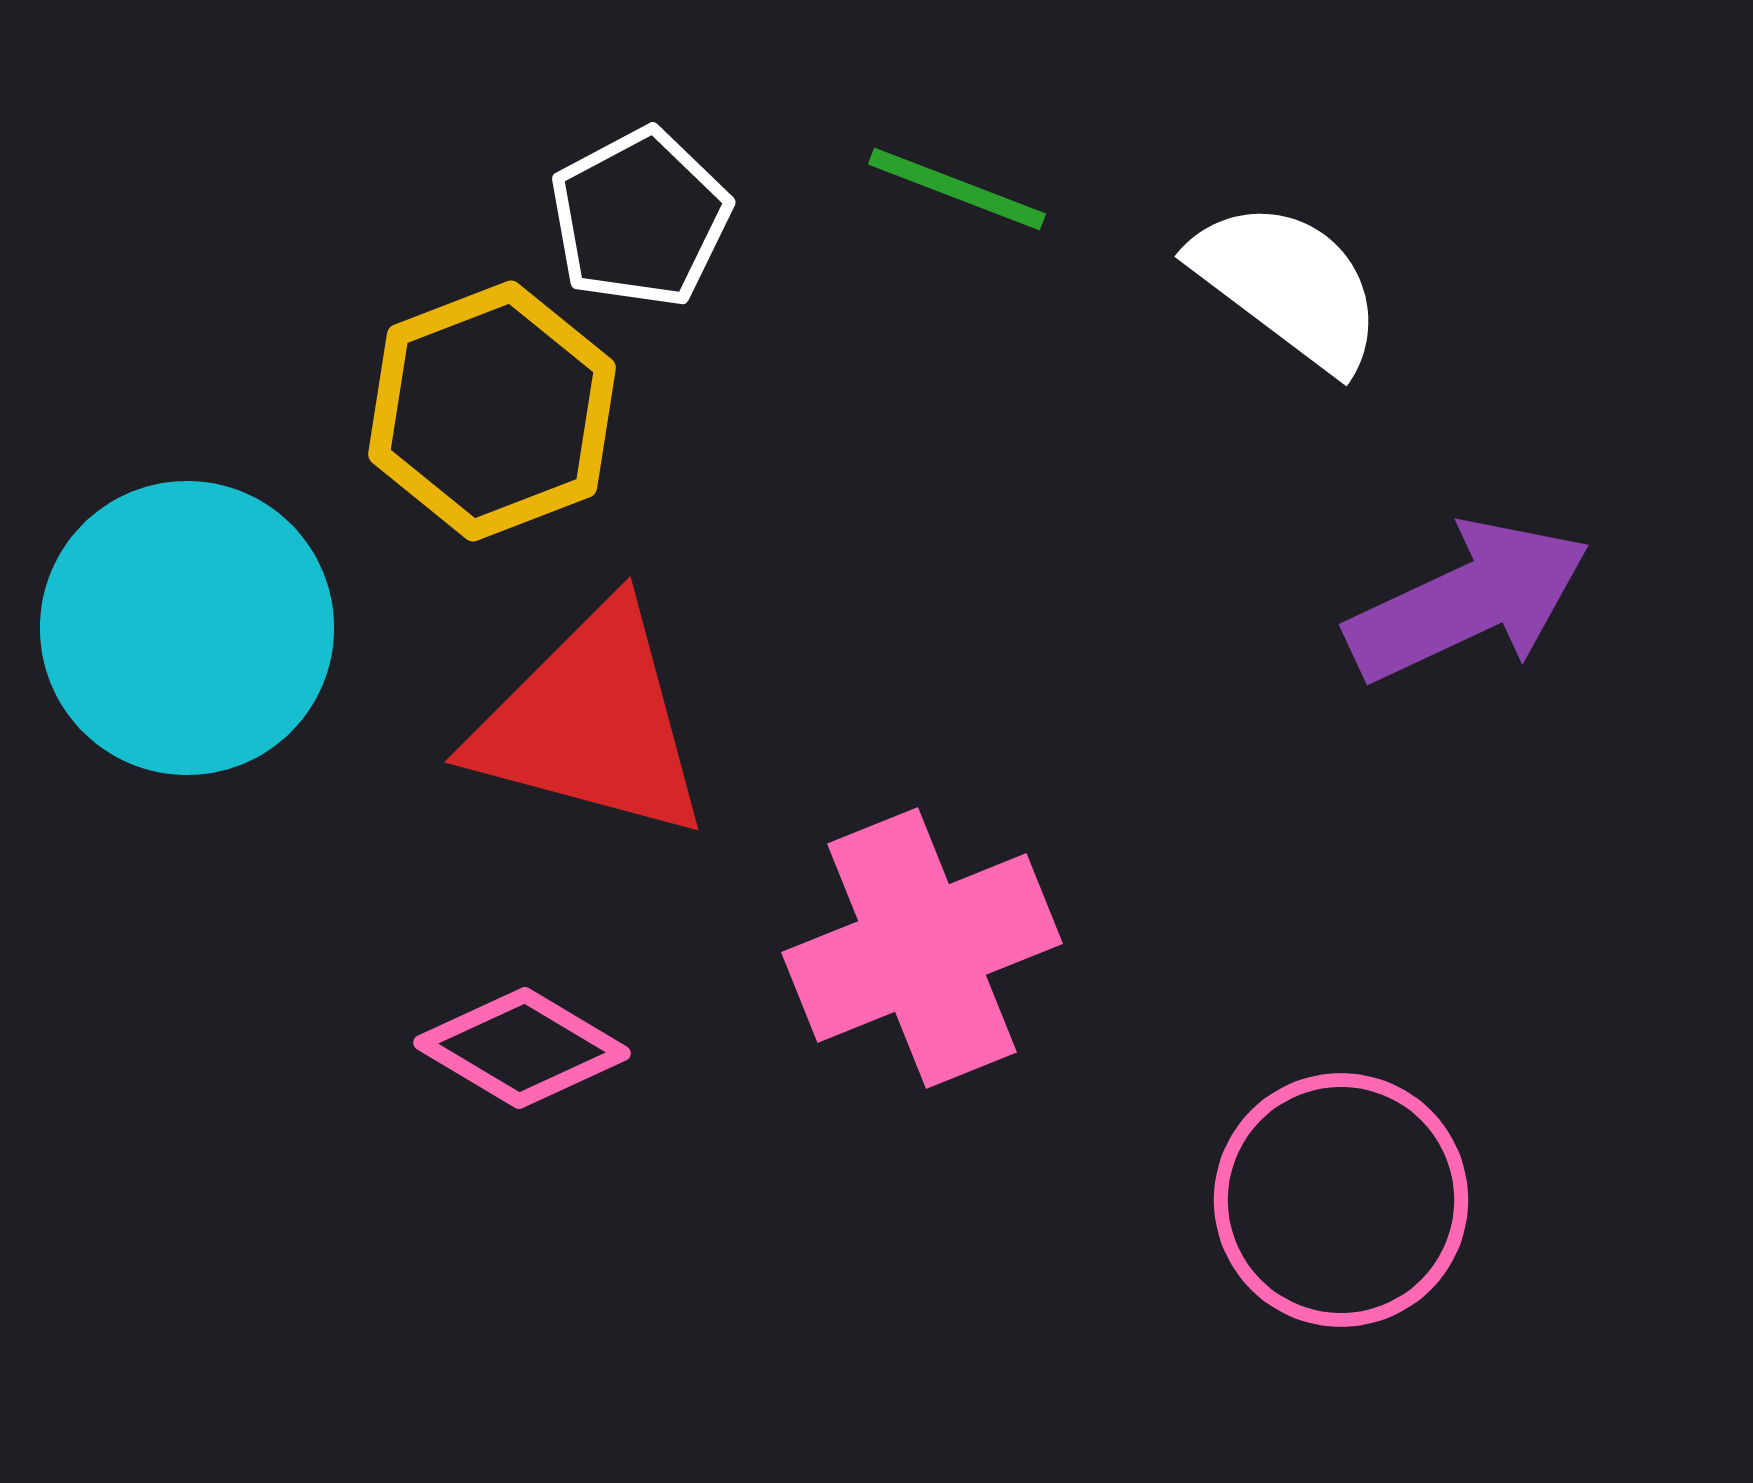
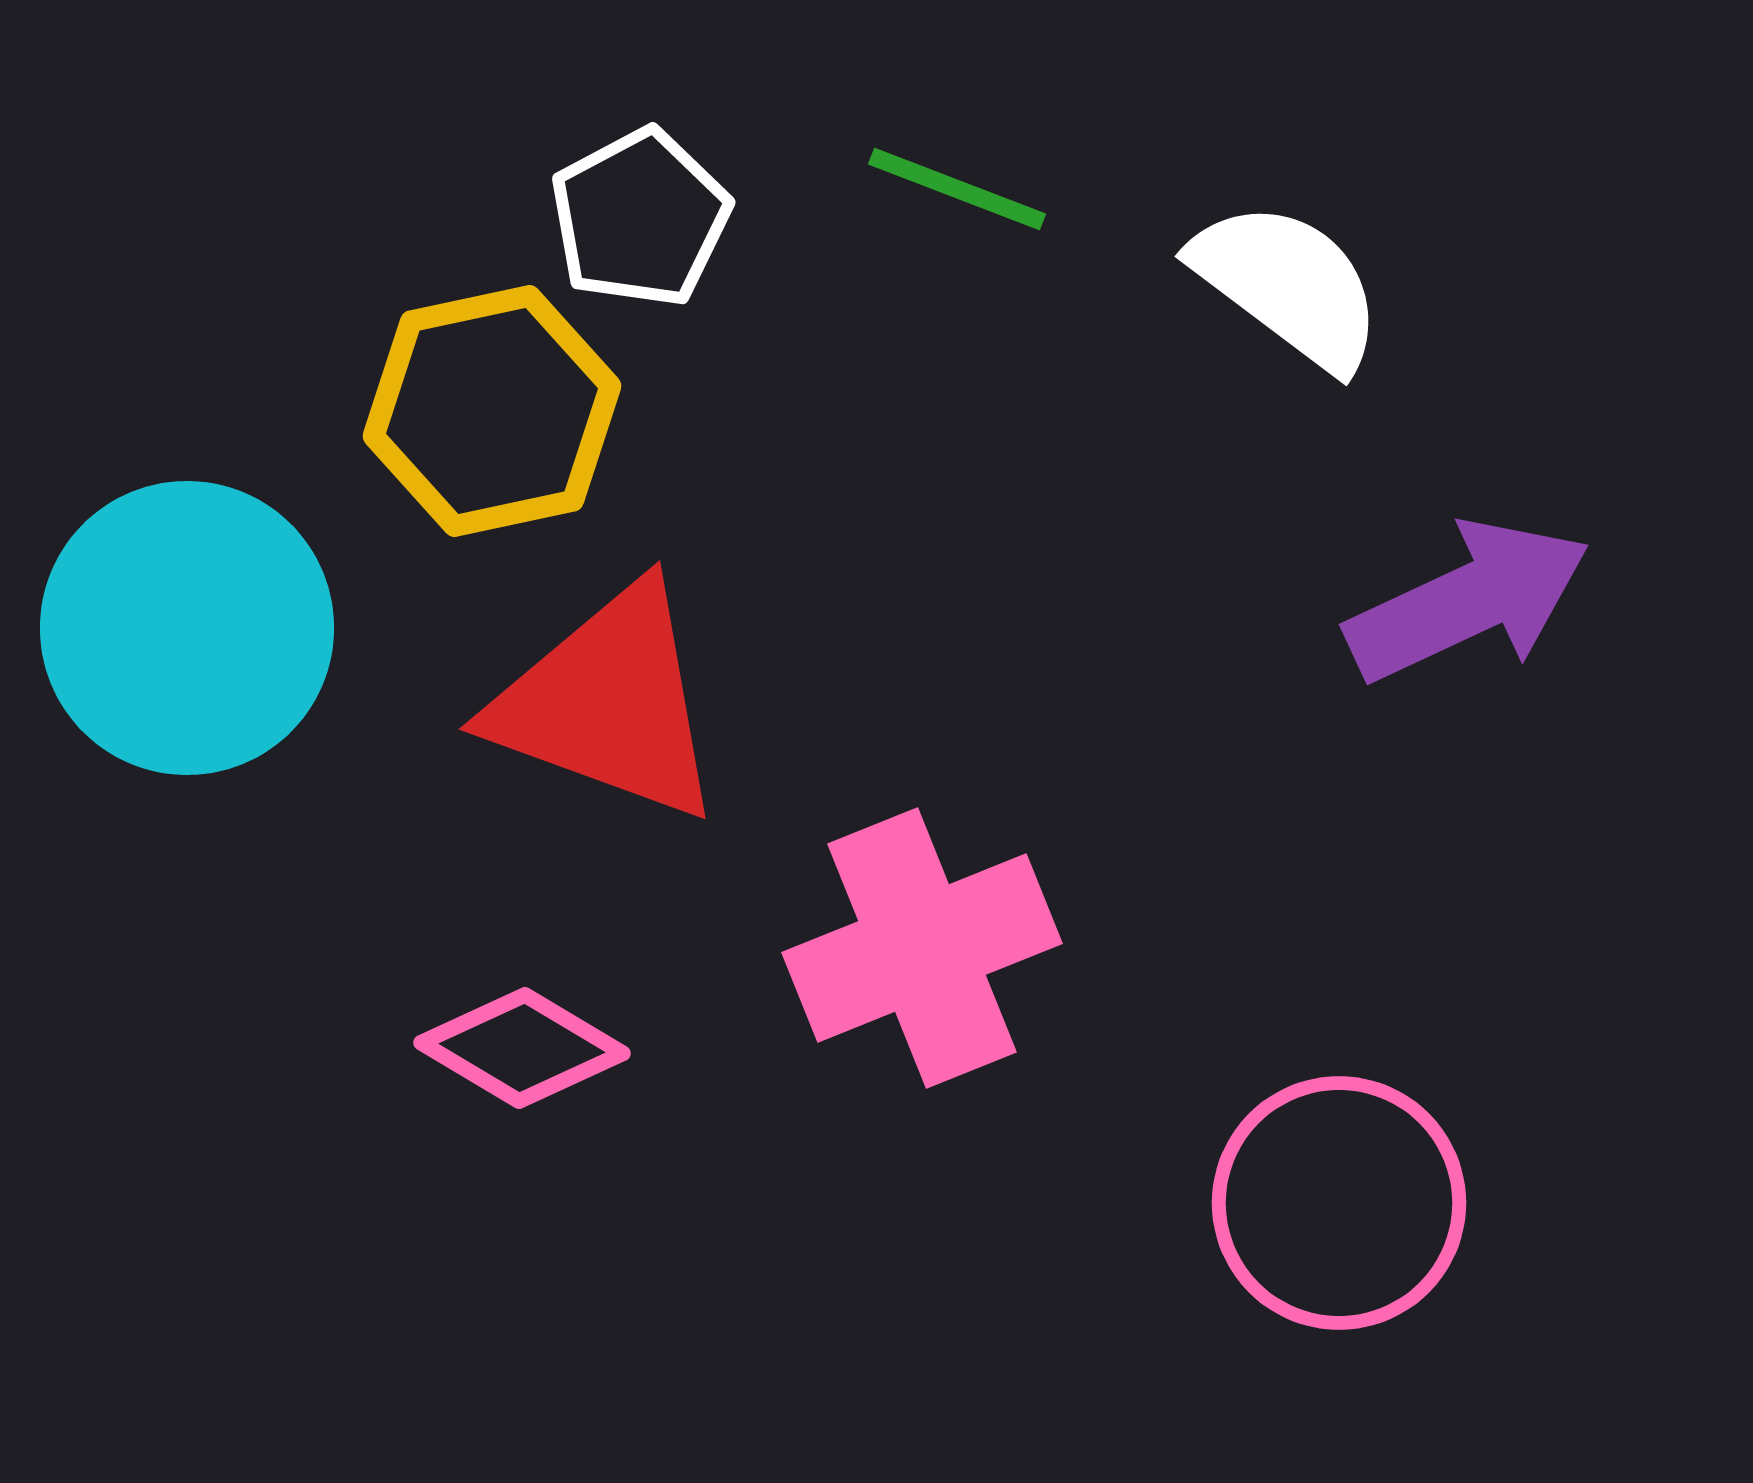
yellow hexagon: rotated 9 degrees clockwise
red triangle: moved 17 px right, 20 px up; rotated 5 degrees clockwise
pink circle: moved 2 px left, 3 px down
